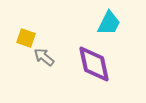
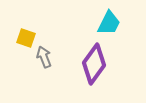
gray arrow: rotated 30 degrees clockwise
purple diamond: rotated 48 degrees clockwise
